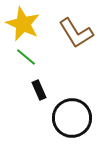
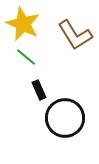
brown L-shape: moved 1 px left, 2 px down
black circle: moved 7 px left
